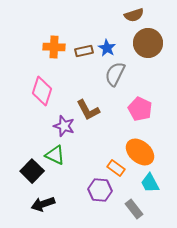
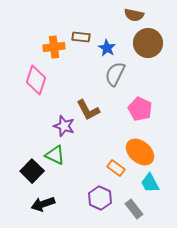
brown semicircle: rotated 30 degrees clockwise
orange cross: rotated 10 degrees counterclockwise
brown rectangle: moved 3 px left, 14 px up; rotated 18 degrees clockwise
pink diamond: moved 6 px left, 11 px up
purple hexagon: moved 8 px down; rotated 20 degrees clockwise
